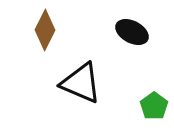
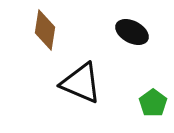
brown diamond: rotated 18 degrees counterclockwise
green pentagon: moved 1 px left, 3 px up
